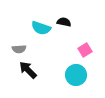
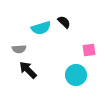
black semicircle: rotated 32 degrees clockwise
cyan semicircle: rotated 36 degrees counterclockwise
pink square: moved 4 px right; rotated 24 degrees clockwise
